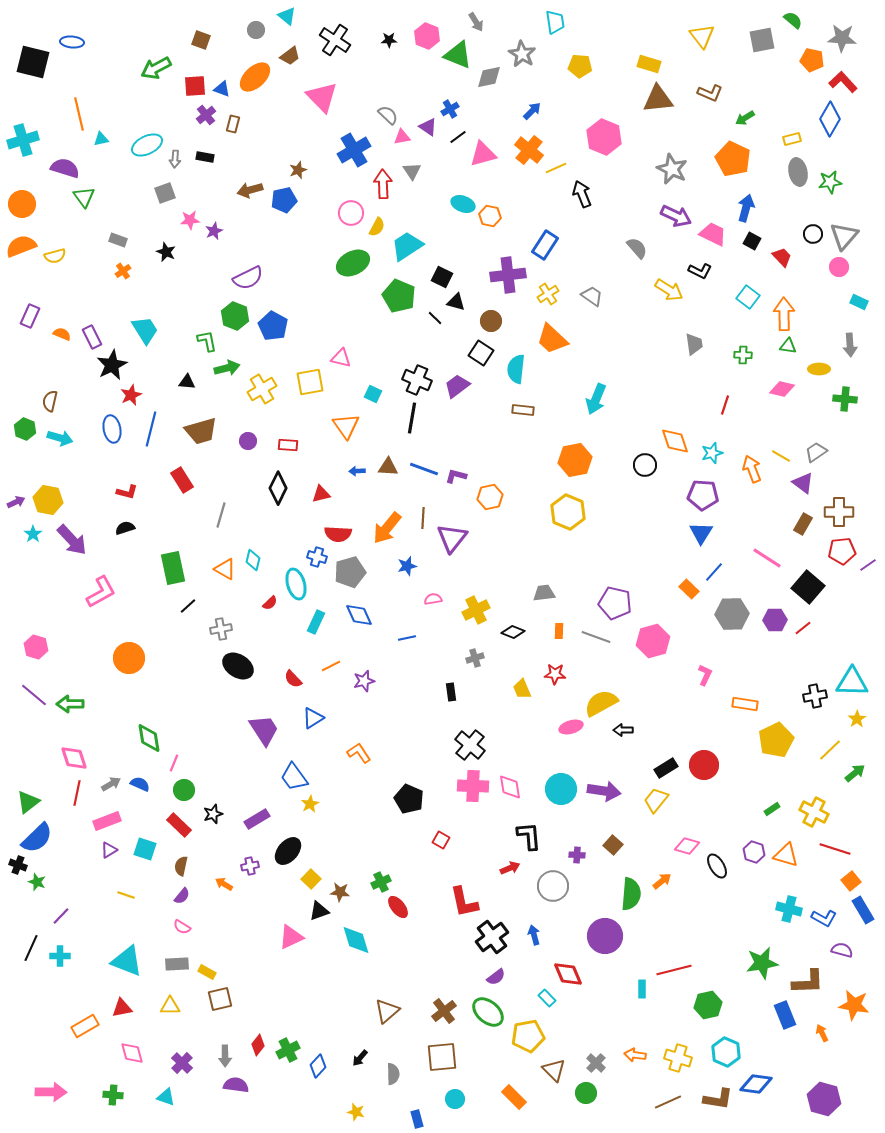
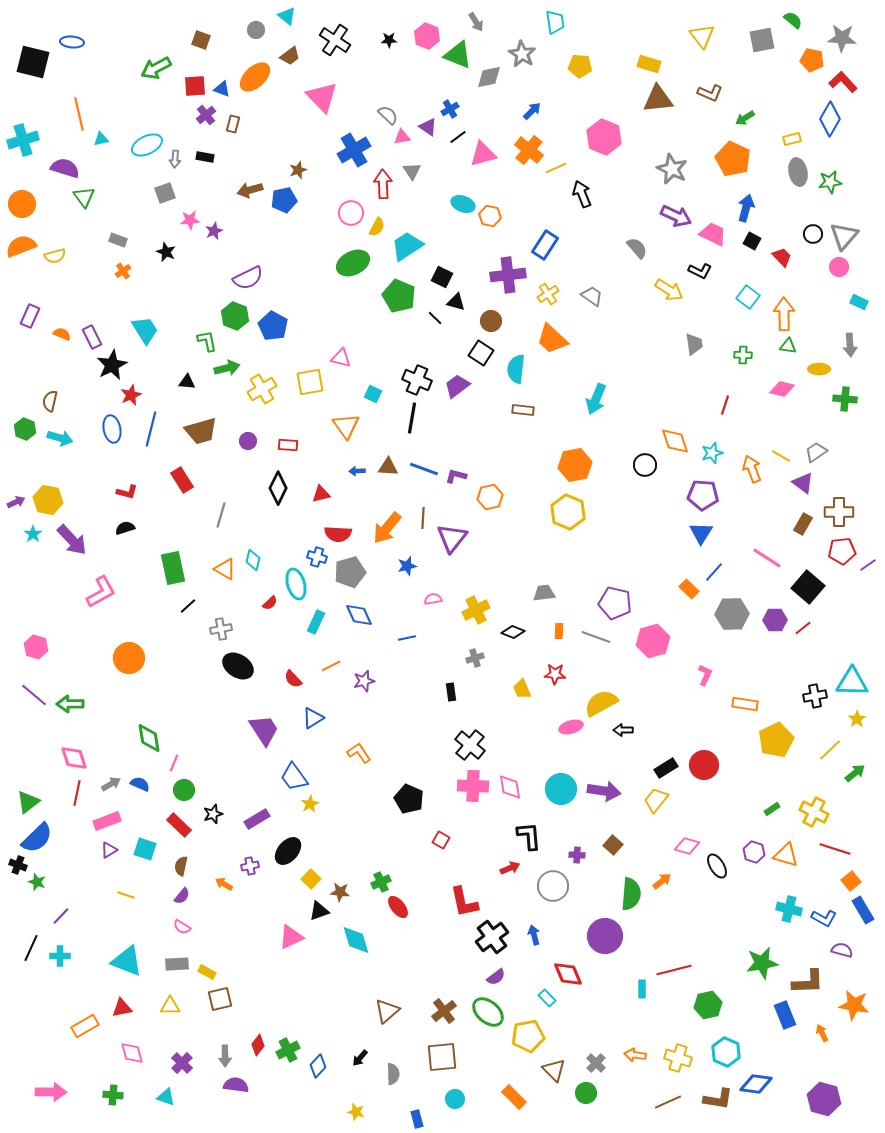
orange hexagon at (575, 460): moved 5 px down
